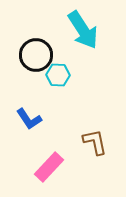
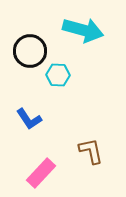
cyan arrow: rotated 42 degrees counterclockwise
black circle: moved 6 px left, 4 px up
brown L-shape: moved 4 px left, 9 px down
pink rectangle: moved 8 px left, 6 px down
